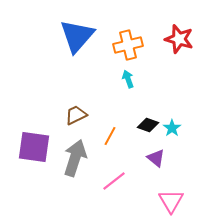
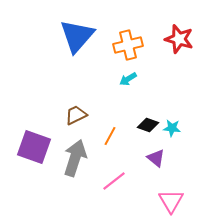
cyan arrow: rotated 102 degrees counterclockwise
cyan star: rotated 30 degrees counterclockwise
purple square: rotated 12 degrees clockwise
